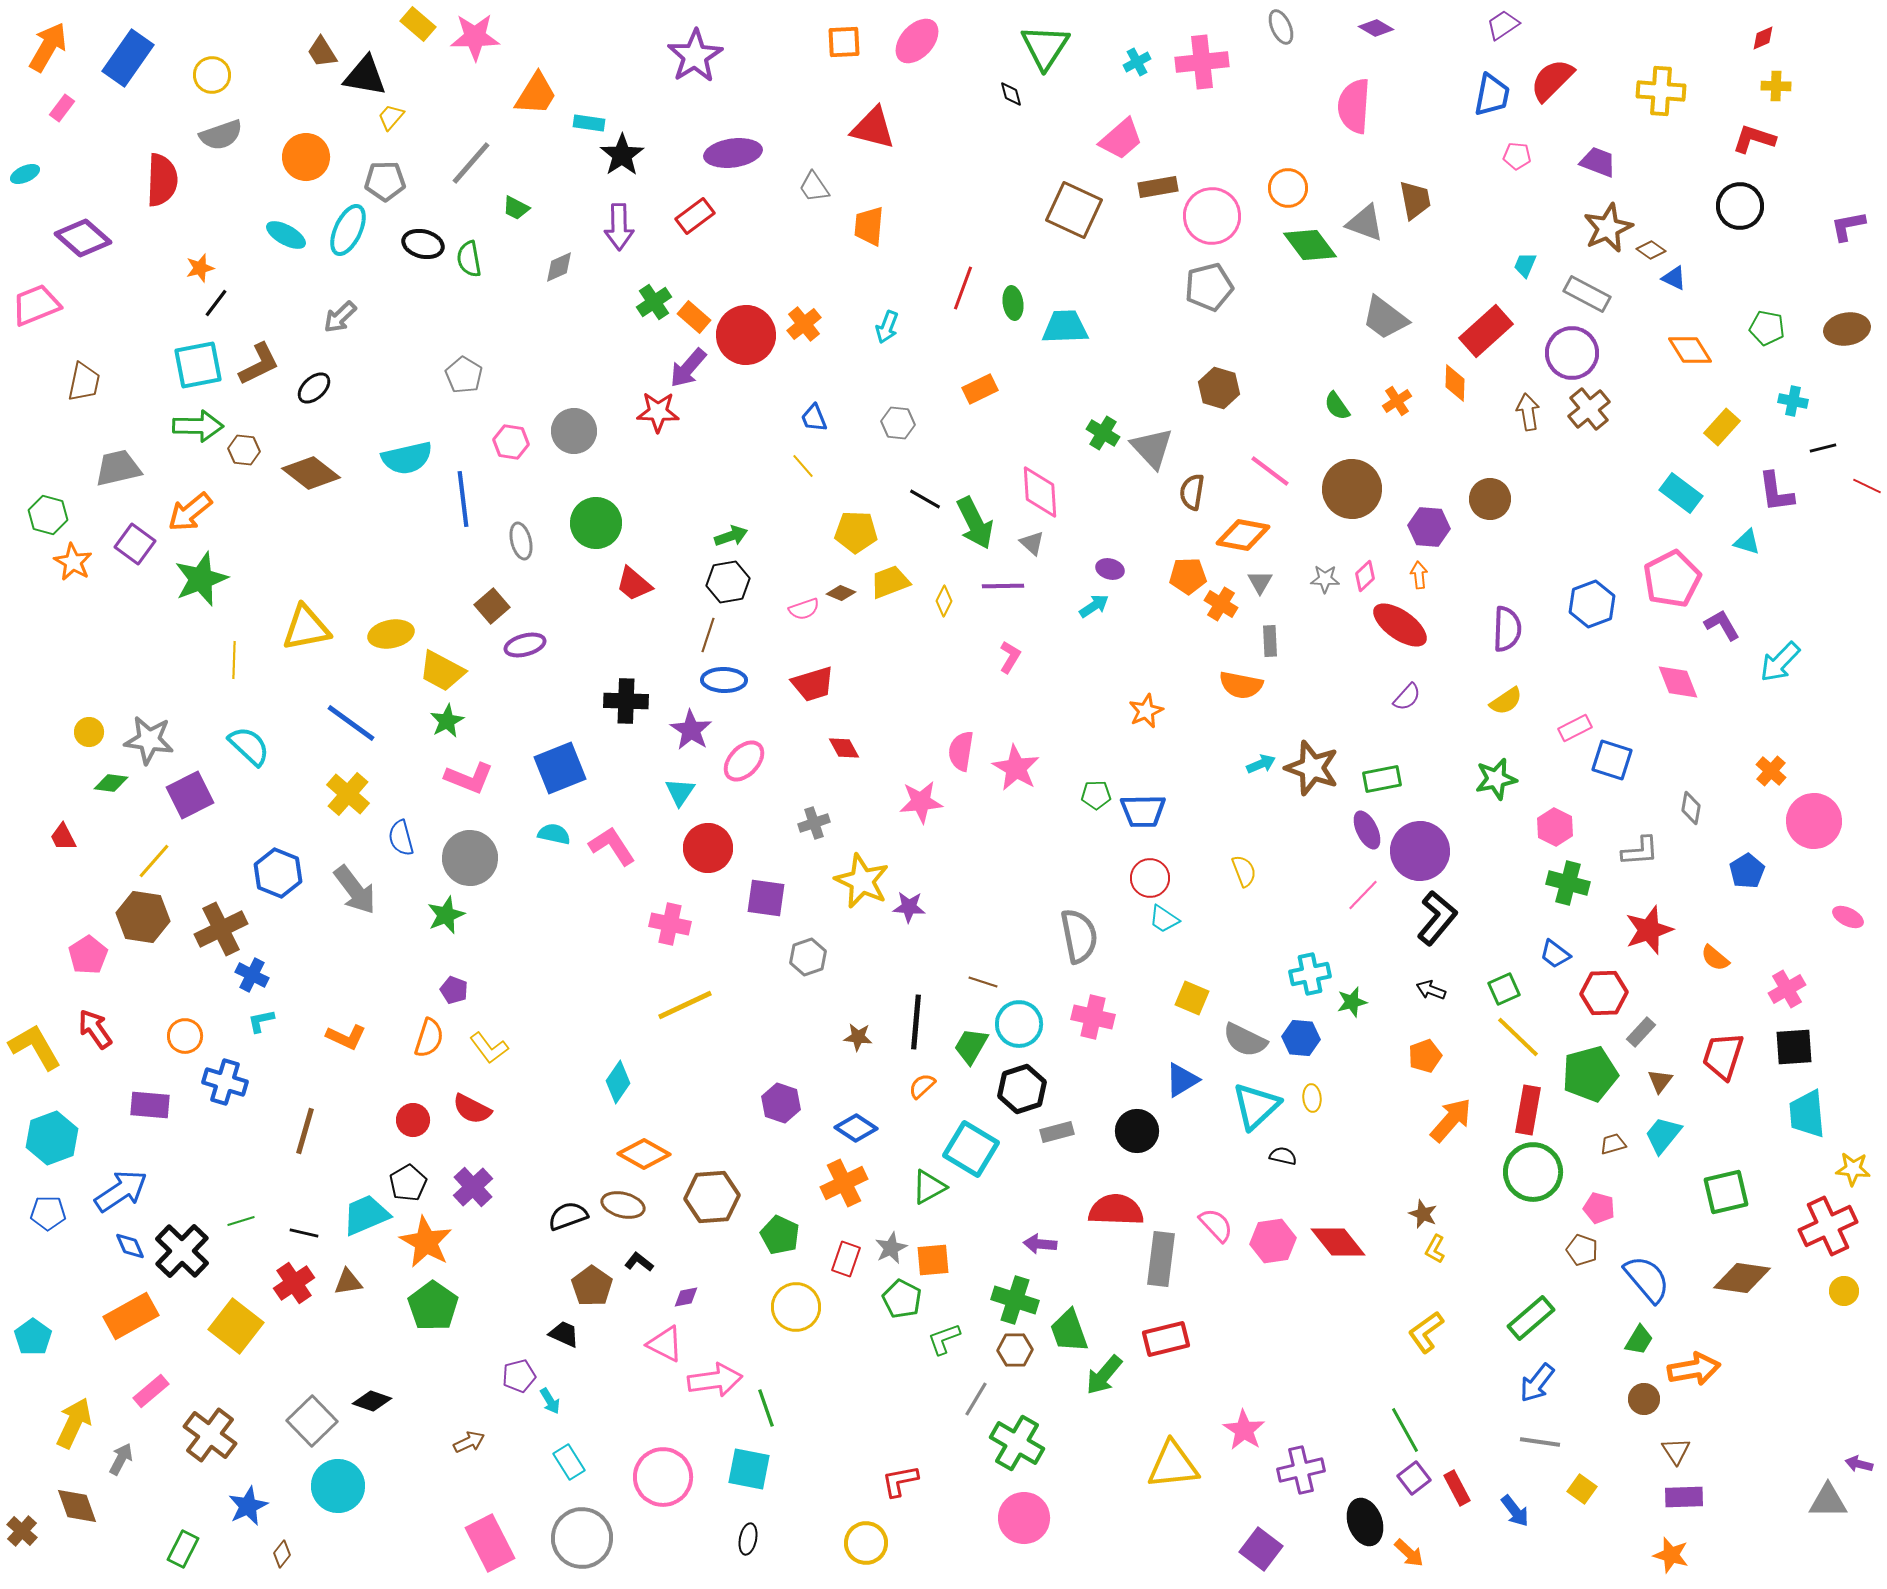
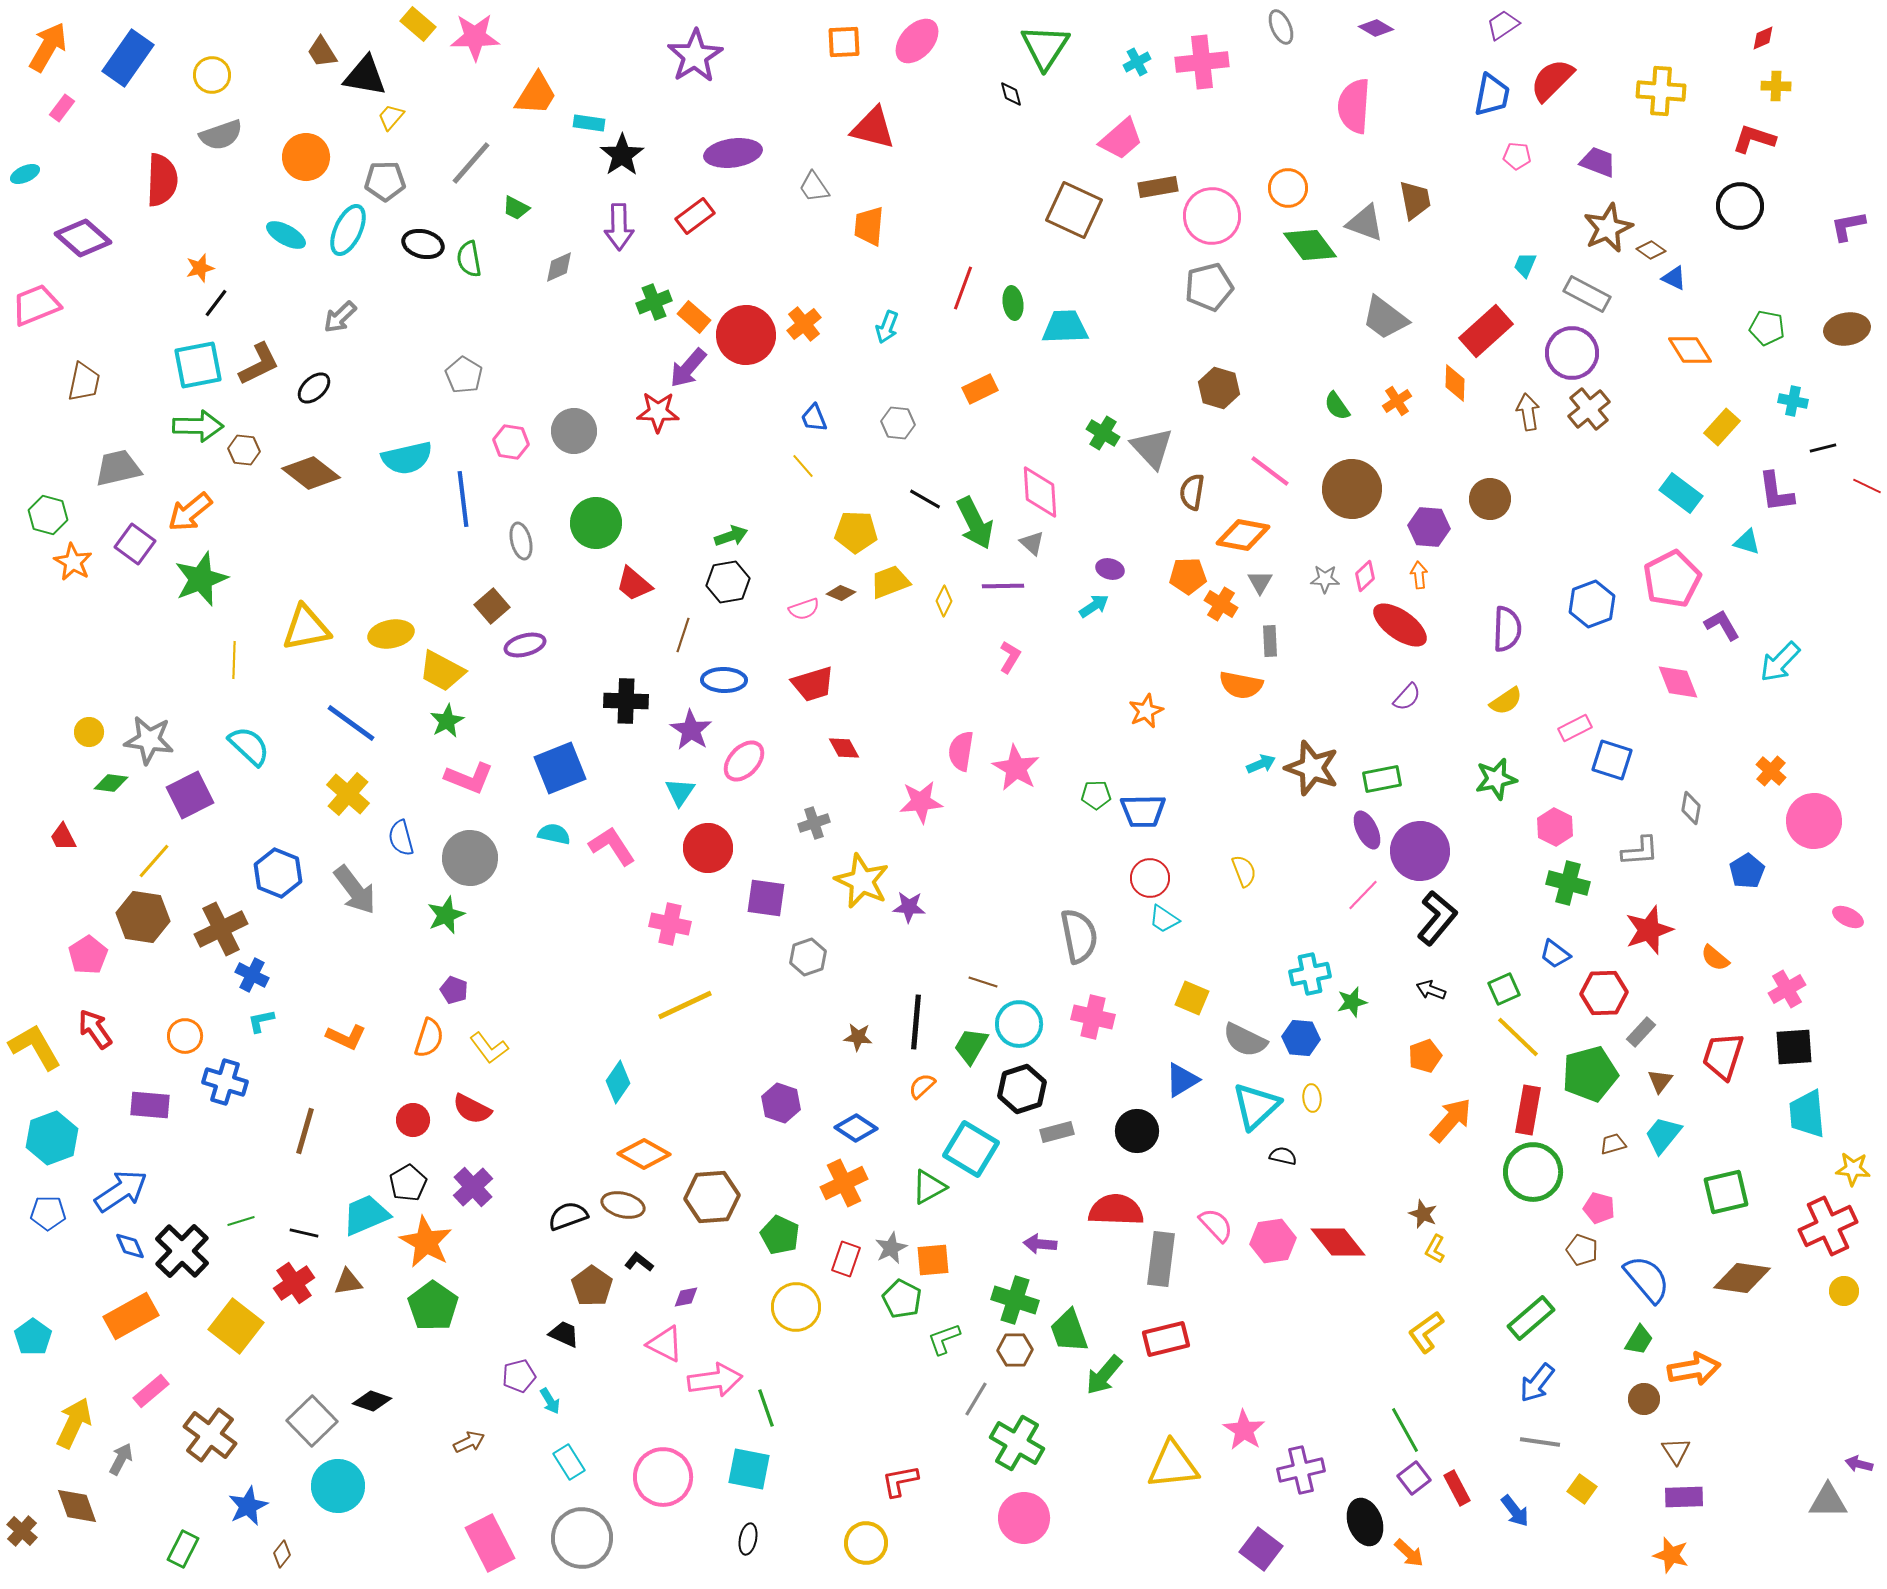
green cross at (654, 302): rotated 12 degrees clockwise
brown line at (708, 635): moved 25 px left
